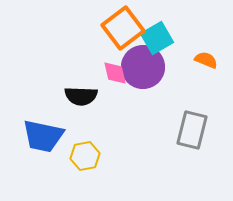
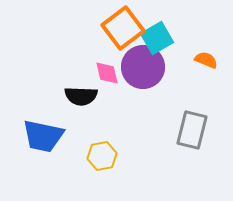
pink diamond: moved 8 px left
yellow hexagon: moved 17 px right
